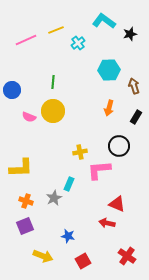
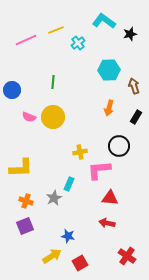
yellow circle: moved 6 px down
red triangle: moved 7 px left, 6 px up; rotated 18 degrees counterclockwise
yellow arrow: moved 9 px right; rotated 54 degrees counterclockwise
red square: moved 3 px left, 2 px down
